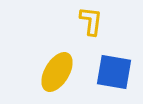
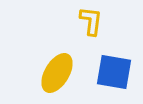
yellow ellipse: moved 1 px down
